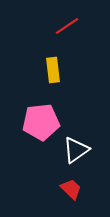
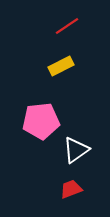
yellow rectangle: moved 8 px right, 4 px up; rotated 70 degrees clockwise
pink pentagon: moved 1 px up
red trapezoid: rotated 65 degrees counterclockwise
